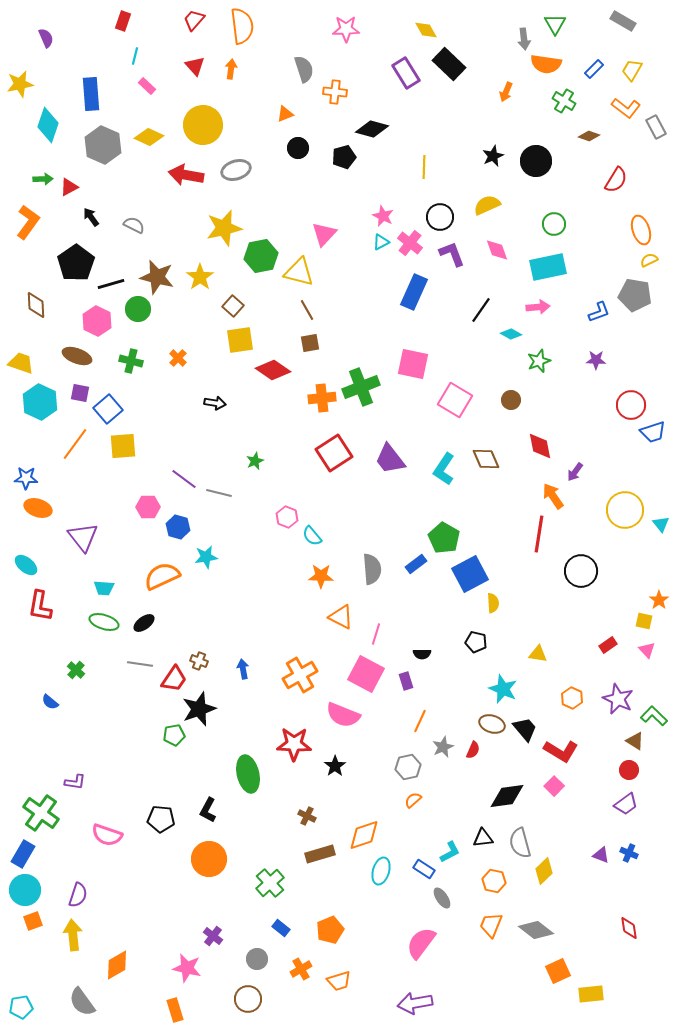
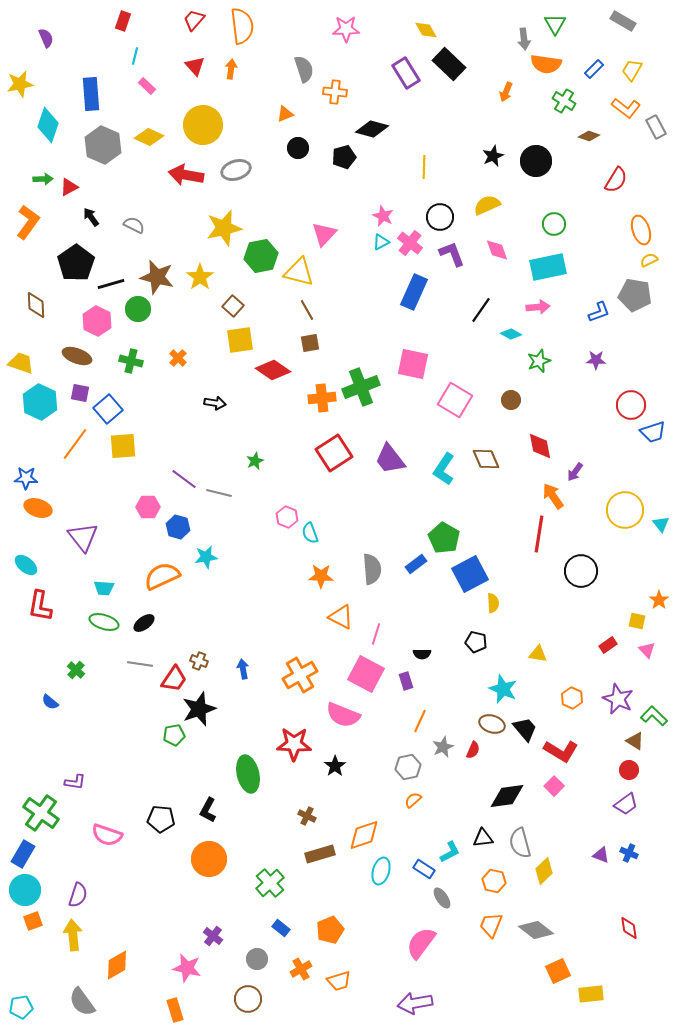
cyan semicircle at (312, 536): moved 2 px left, 3 px up; rotated 20 degrees clockwise
yellow square at (644, 621): moved 7 px left
